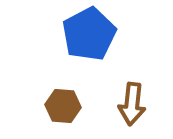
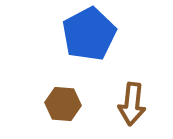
brown hexagon: moved 2 px up
